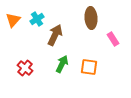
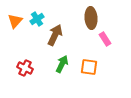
orange triangle: moved 2 px right, 1 px down
pink rectangle: moved 8 px left
red cross: rotated 14 degrees counterclockwise
